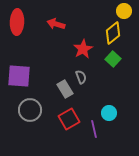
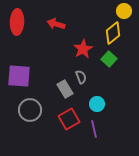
green square: moved 4 px left
cyan circle: moved 12 px left, 9 px up
